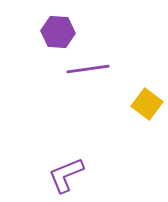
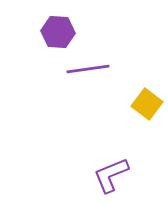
purple L-shape: moved 45 px right
